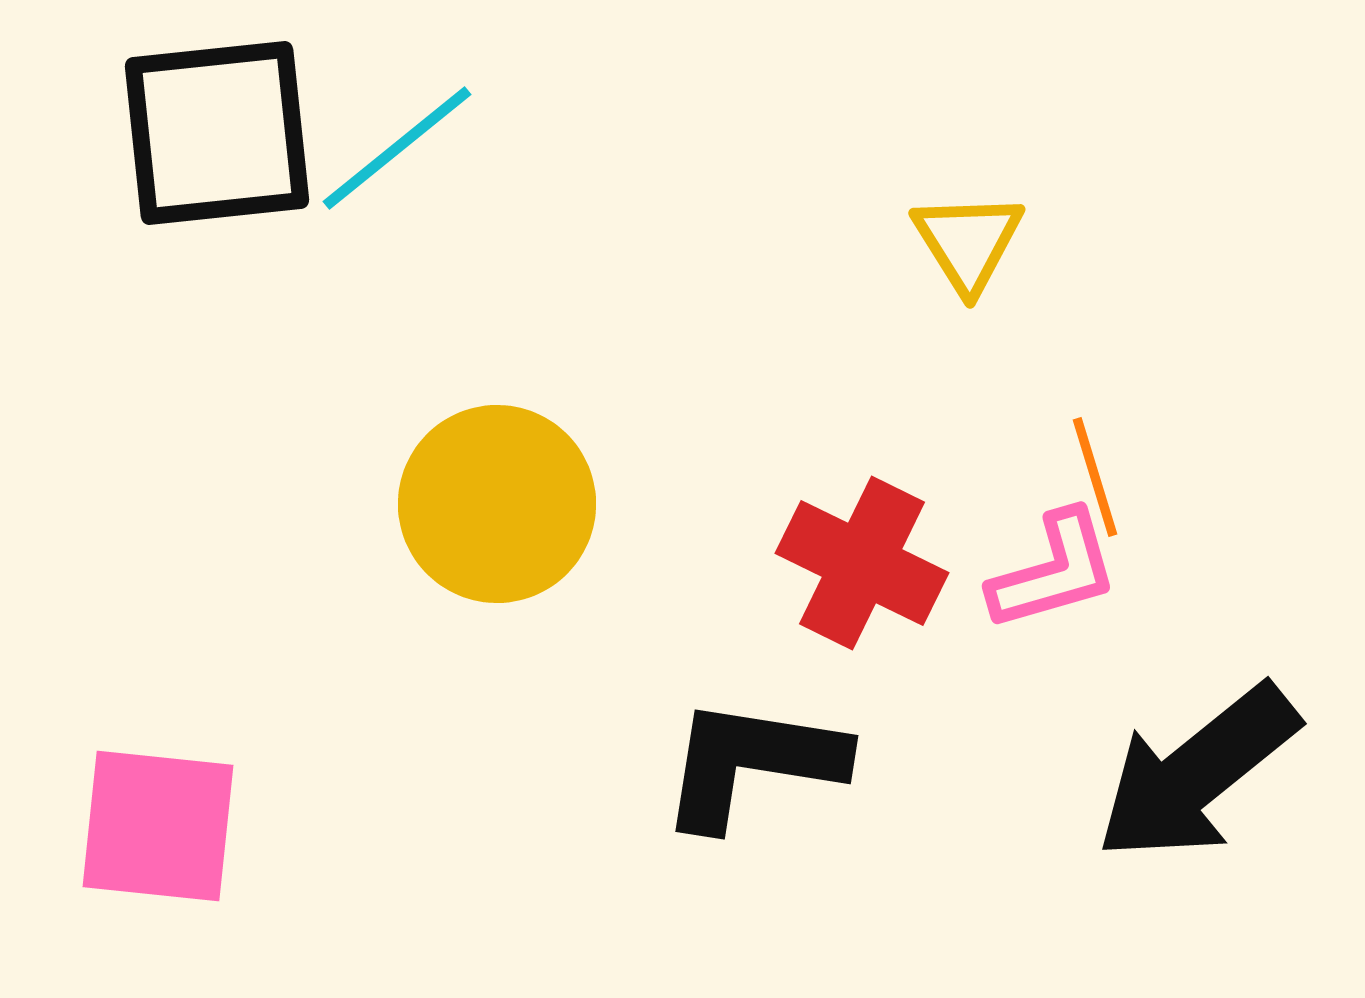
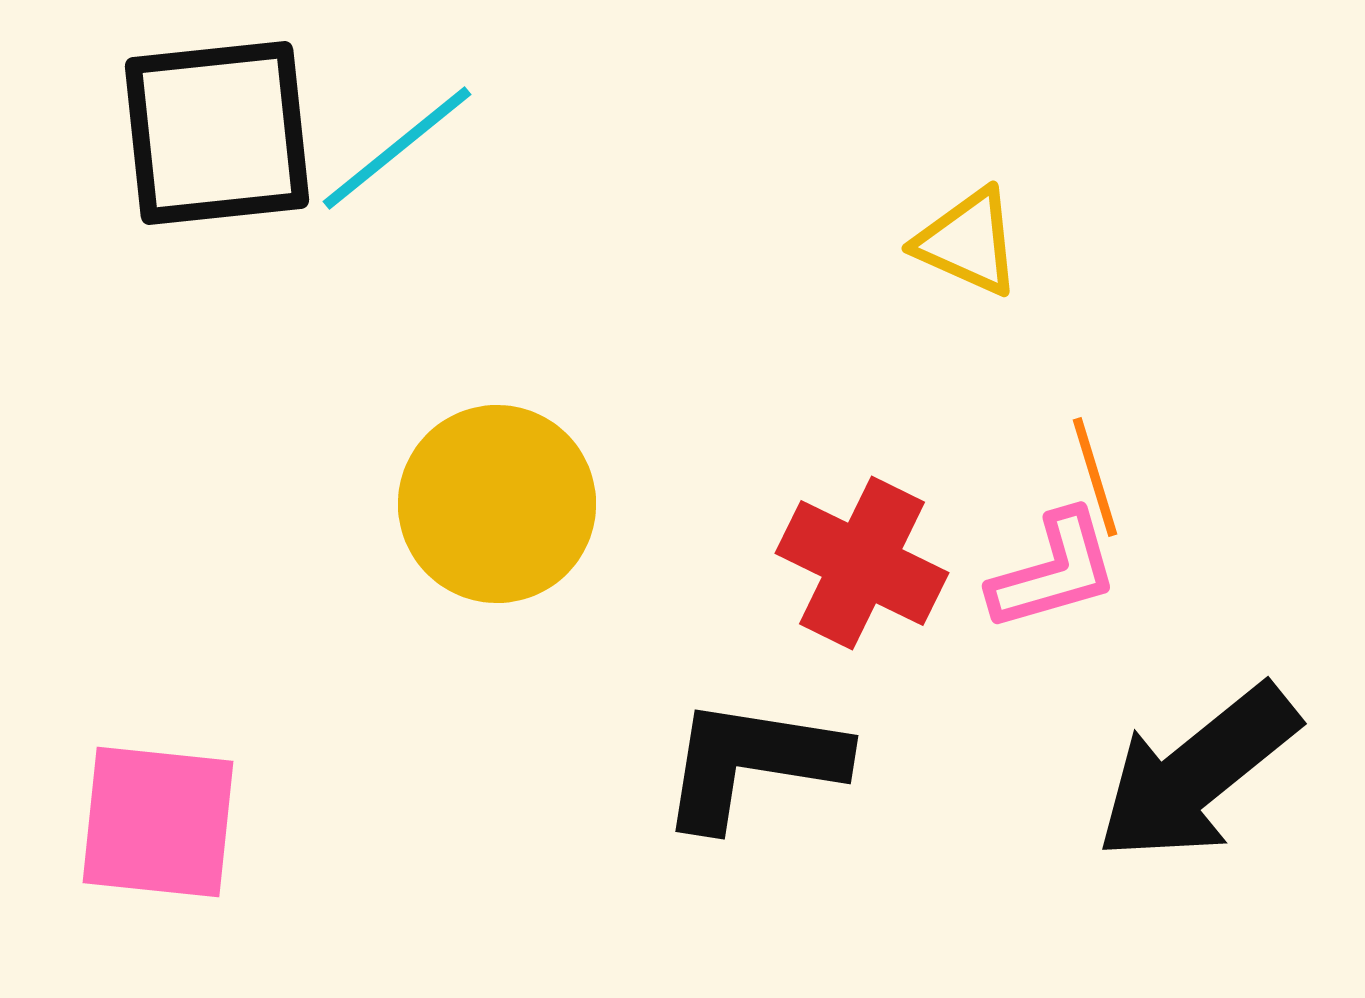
yellow triangle: rotated 34 degrees counterclockwise
pink square: moved 4 px up
